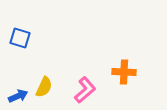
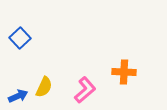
blue square: rotated 30 degrees clockwise
